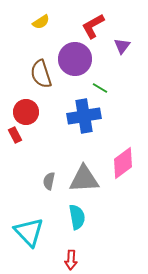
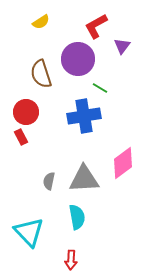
red L-shape: moved 3 px right
purple circle: moved 3 px right
red rectangle: moved 6 px right, 2 px down
